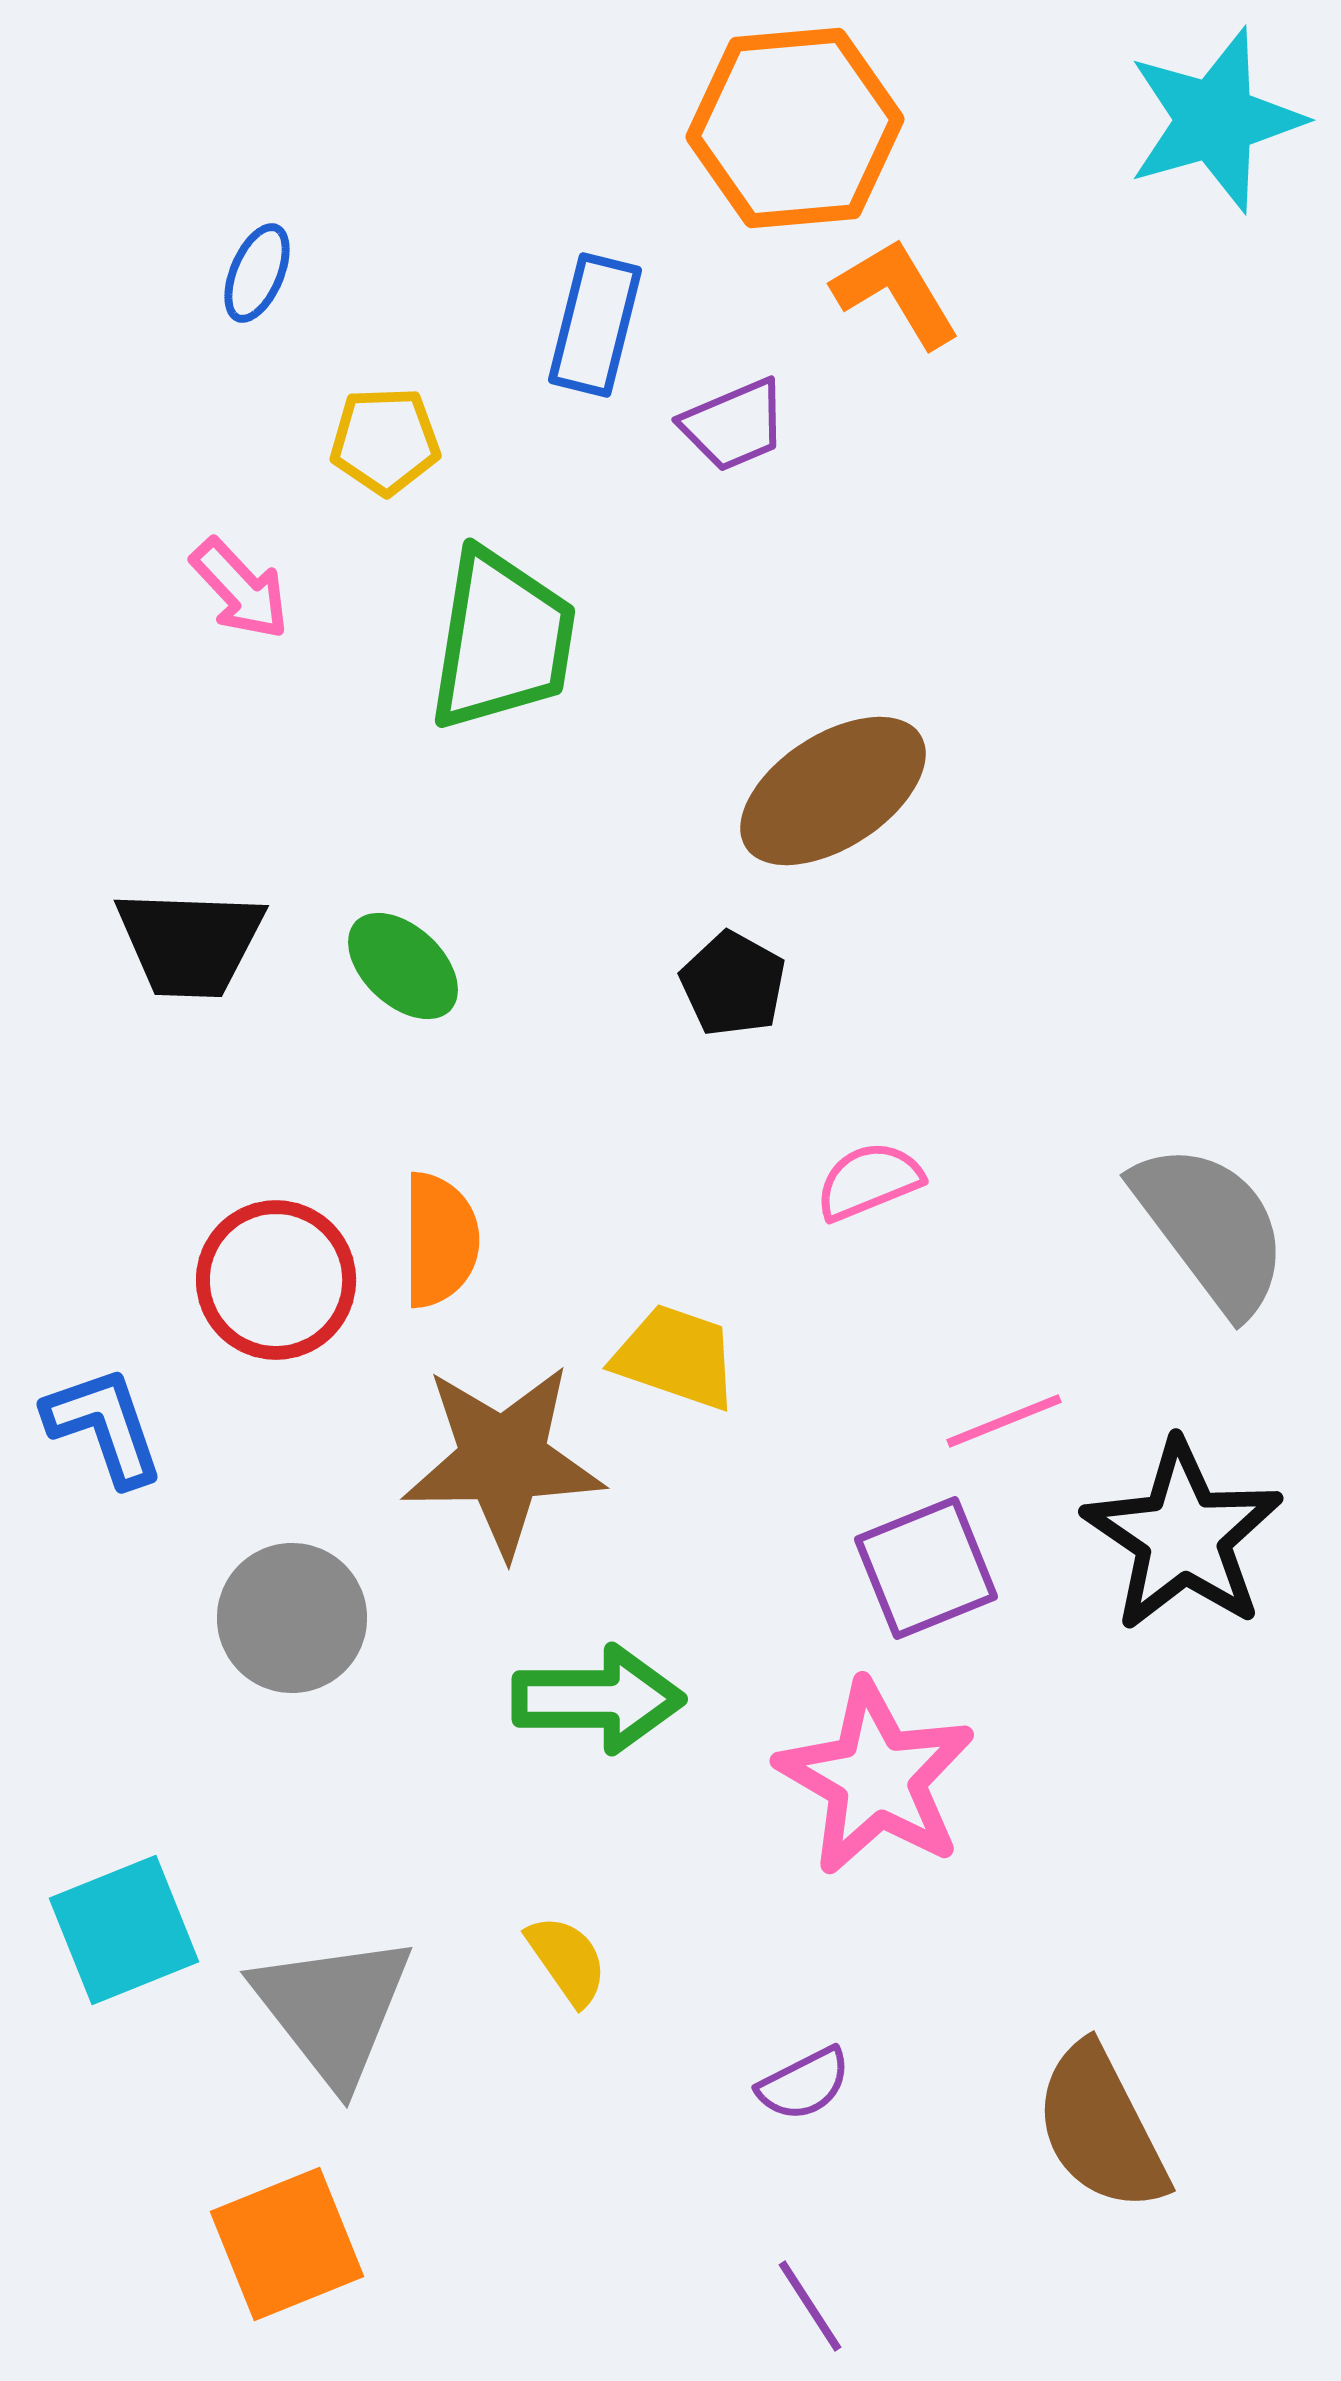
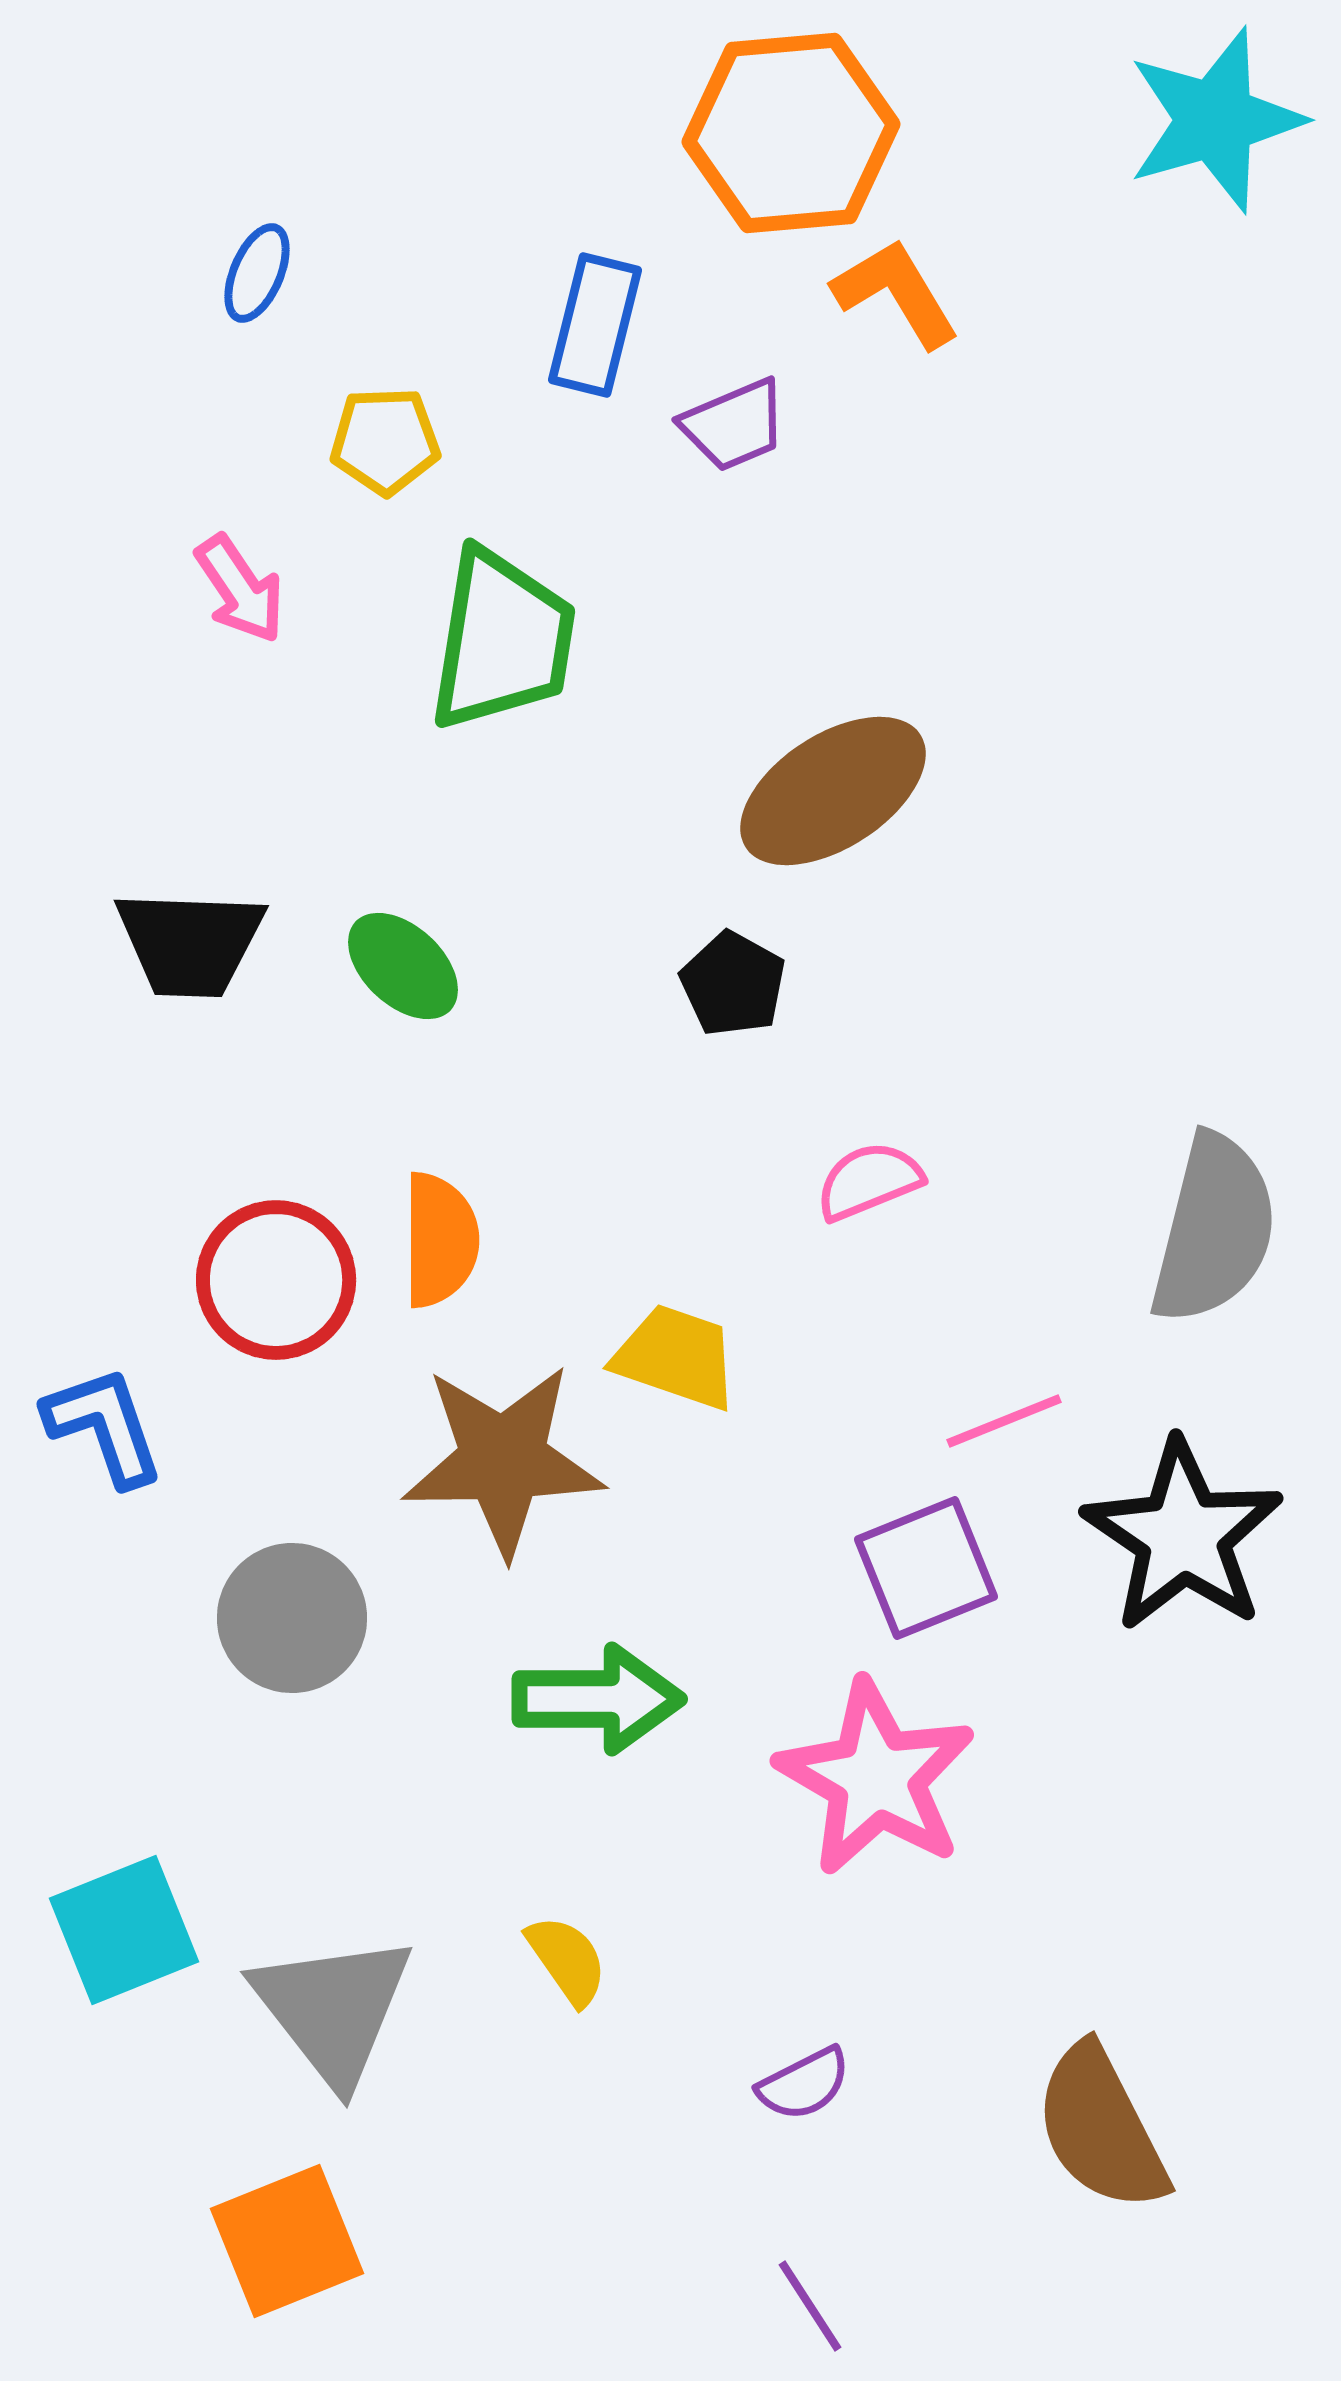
orange hexagon: moved 4 px left, 5 px down
pink arrow: rotated 9 degrees clockwise
gray semicircle: moved 3 px right, 1 px down; rotated 51 degrees clockwise
orange square: moved 3 px up
